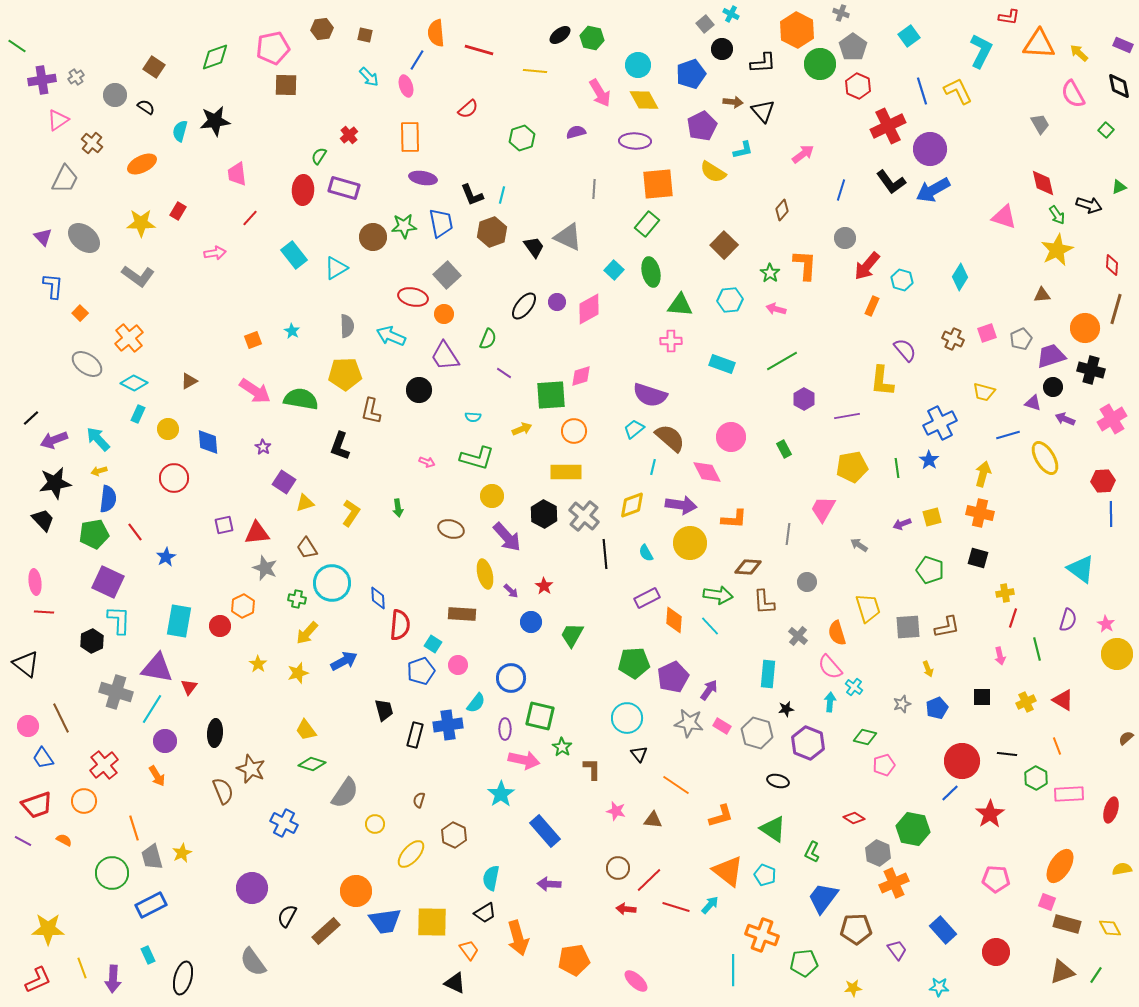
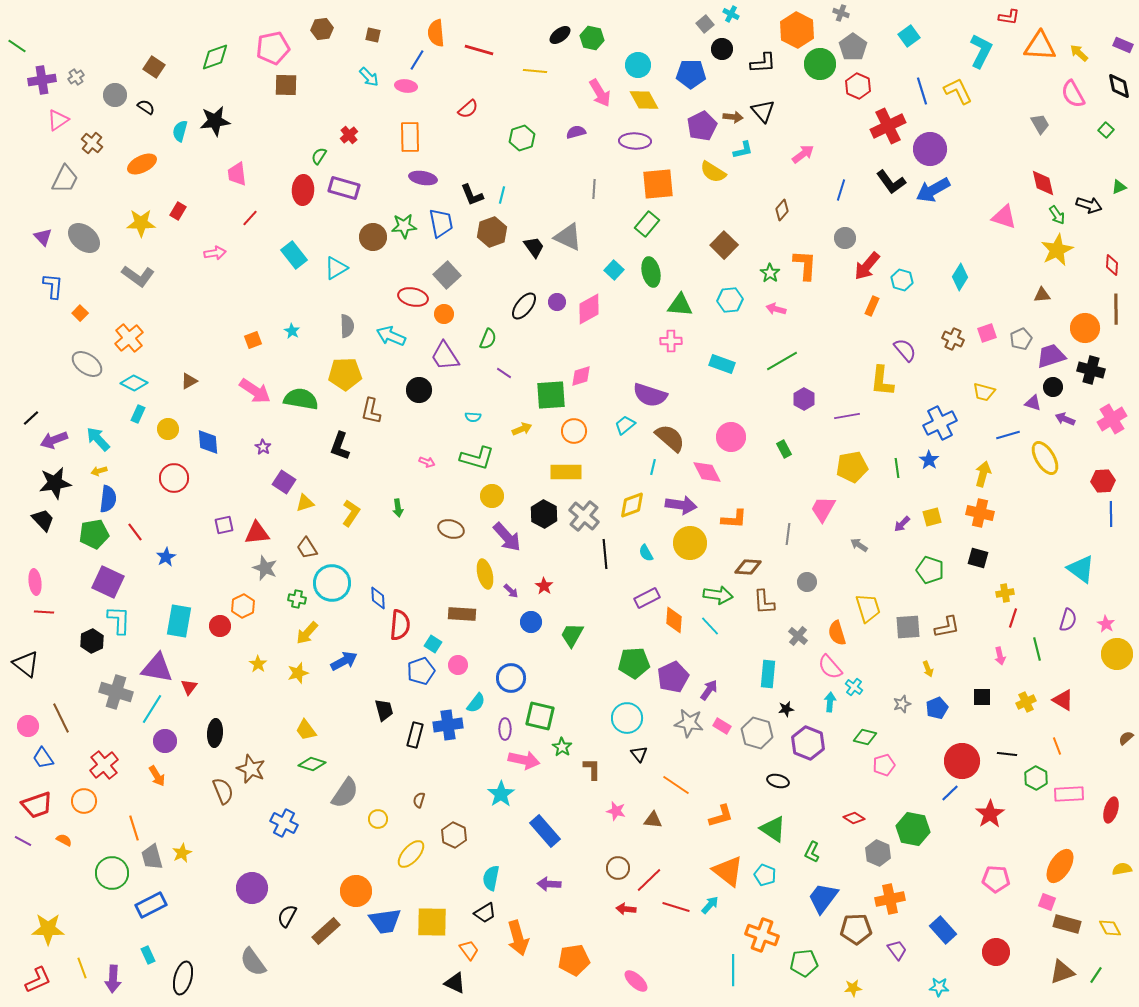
brown square at (365, 35): moved 8 px right
orange triangle at (1039, 44): moved 1 px right, 2 px down
blue pentagon at (691, 74): rotated 20 degrees clockwise
pink ellipse at (406, 86): rotated 65 degrees counterclockwise
brown arrow at (733, 102): moved 15 px down
brown line at (1116, 309): rotated 16 degrees counterclockwise
cyan trapezoid at (634, 429): moved 9 px left, 4 px up
purple arrow at (902, 524): rotated 24 degrees counterclockwise
yellow circle at (375, 824): moved 3 px right, 5 px up
orange cross at (894, 883): moved 4 px left, 16 px down; rotated 12 degrees clockwise
